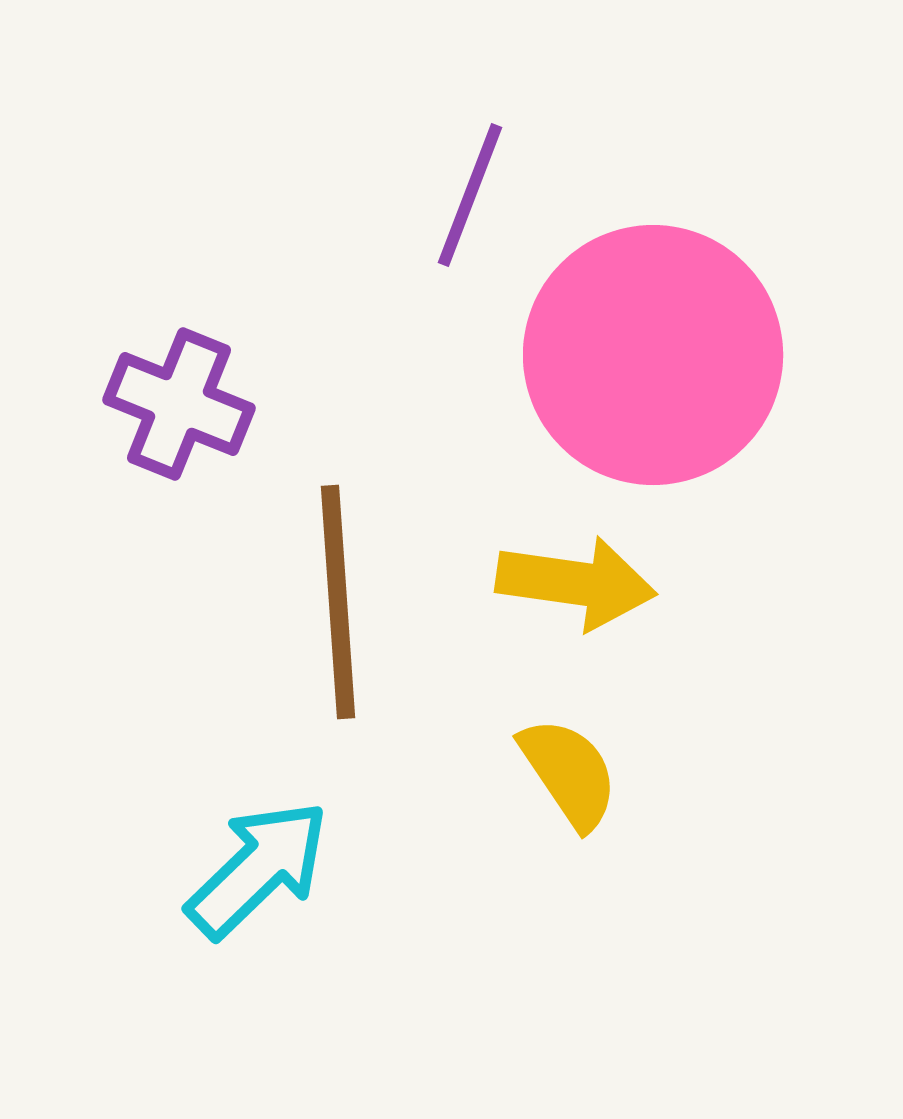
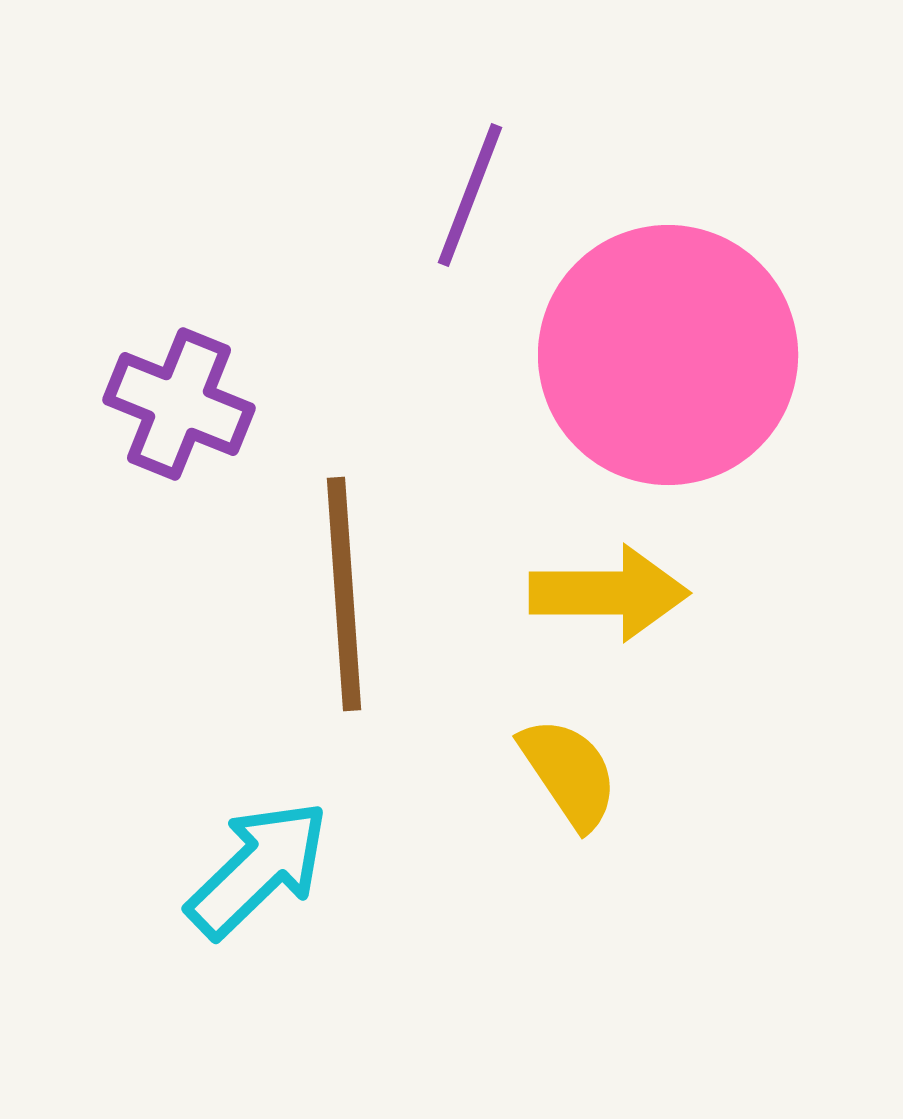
pink circle: moved 15 px right
yellow arrow: moved 33 px right, 10 px down; rotated 8 degrees counterclockwise
brown line: moved 6 px right, 8 px up
